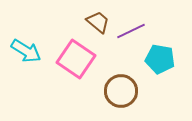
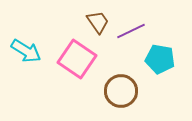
brown trapezoid: rotated 15 degrees clockwise
pink square: moved 1 px right
